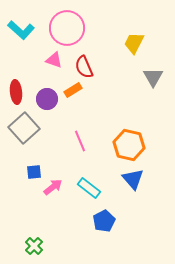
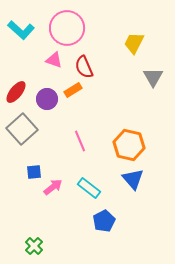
red ellipse: rotated 45 degrees clockwise
gray square: moved 2 px left, 1 px down
